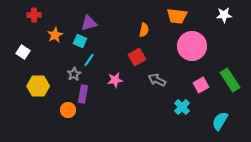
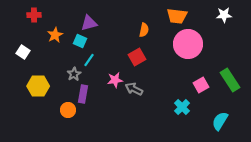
pink circle: moved 4 px left, 2 px up
gray arrow: moved 23 px left, 9 px down
